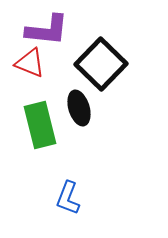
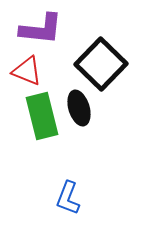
purple L-shape: moved 6 px left, 1 px up
red triangle: moved 3 px left, 8 px down
green rectangle: moved 2 px right, 9 px up
